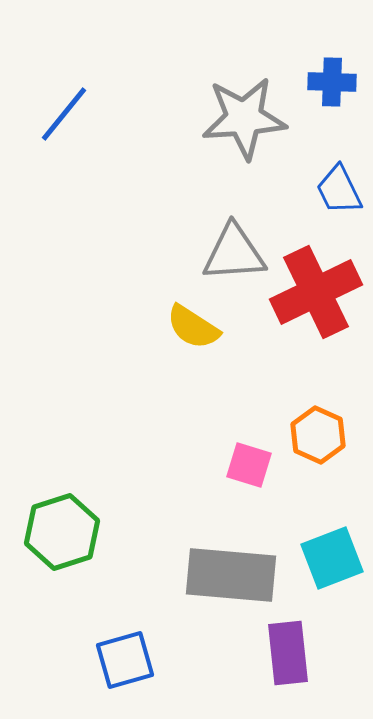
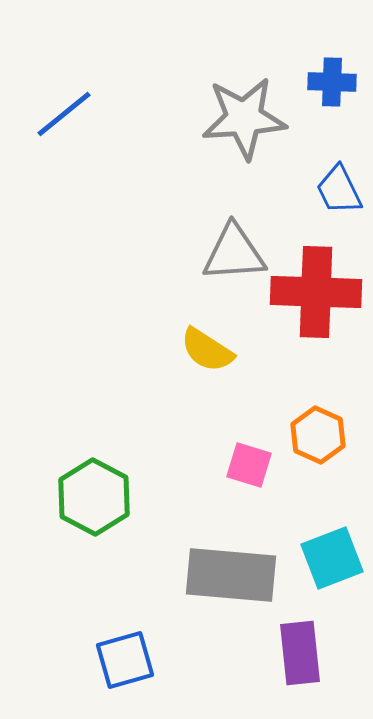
blue line: rotated 12 degrees clockwise
red cross: rotated 28 degrees clockwise
yellow semicircle: moved 14 px right, 23 px down
green hexagon: moved 32 px right, 35 px up; rotated 14 degrees counterclockwise
purple rectangle: moved 12 px right
